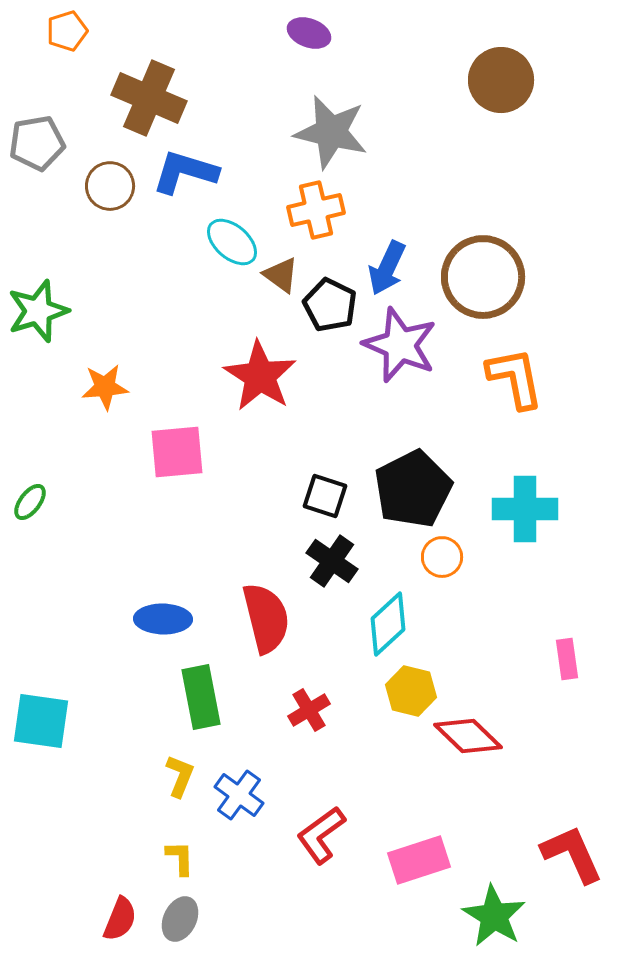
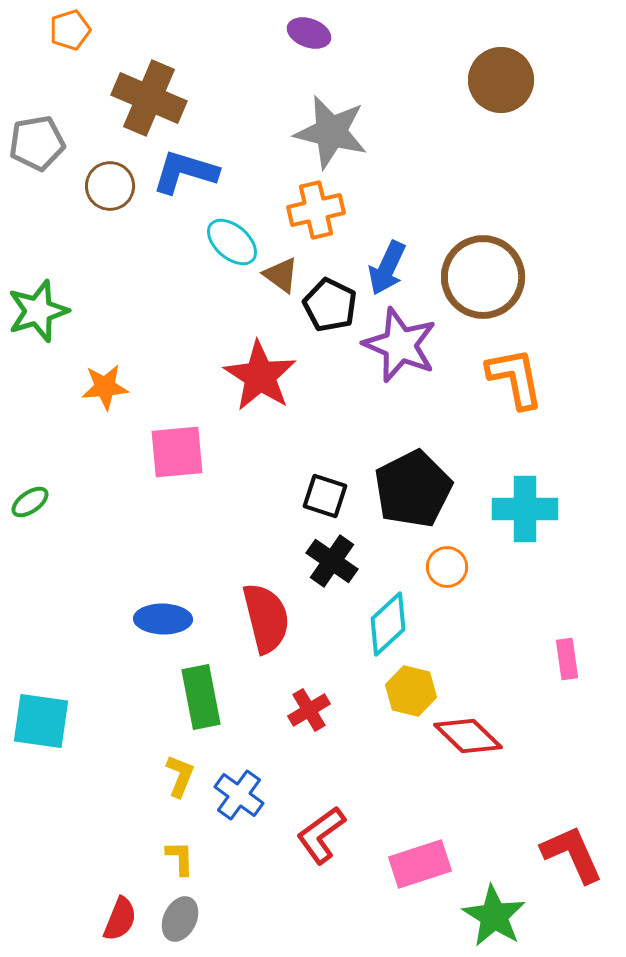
orange pentagon at (67, 31): moved 3 px right, 1 px up
green ellipse at (30, 502): rotated 18 degrees clockwise
orange circle at (442, 557): moved 5 px right, 10 px down
pink rectangle at (419, 860): moved 1 px right, 4 px down
